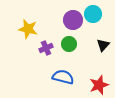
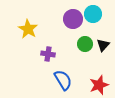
purple circle: moved 1 px up
yellow star: rotated 18 degrees clockwise
green circle: moved 16 px right
purple cross: moved 2 px right, 6 px down; rotated 32 degrees clockwise
blue semicircle: moved 3 px down; rotated 45 degrees clockwise
